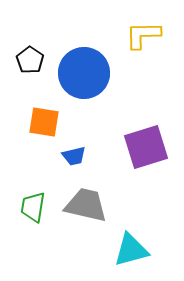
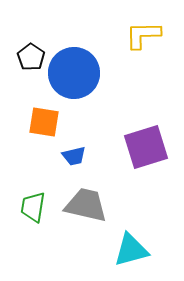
black pentagon: moved 1 px right, 3 px up
blue circle: moved 10 px left
